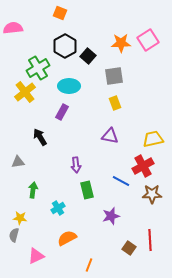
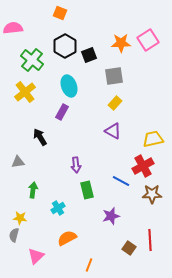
black square: moved 1 px right, 1 px up; rotated 28 degrees clockwise
green cross: moved 6 px left, 8 px up; rotated 20 degrees counterclockwise
cyan ellipse: rotated 70 degrees clockwise
yellow rectangle: rotated 64 degrees clockwise
purple triangle: moved 3 px right, 5 px up; rotated 18 degrees clockwise
pink triangle: rotated 18 degrees counterclockwise
